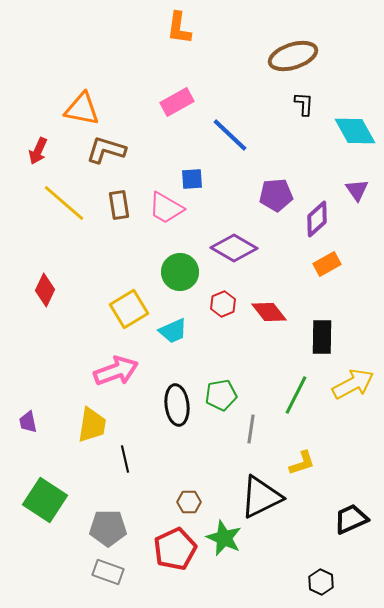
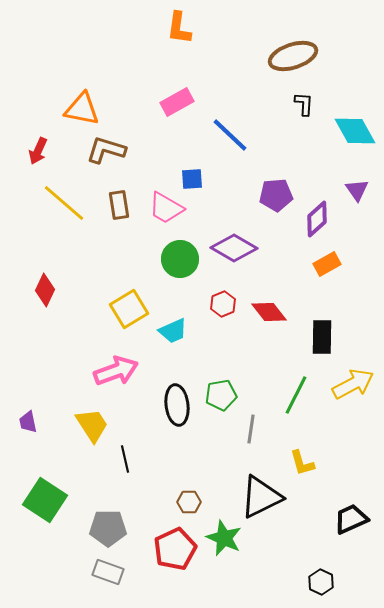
green circle at (180, 272): moved 13 px up
yellow trapezoid at (92, 425): rotated 42 degrees counterclockwise
yellow L-shape at (302, 463): rotated 92 degrees clockwise
